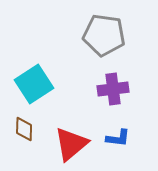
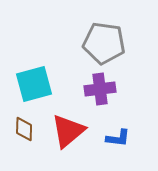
gray pentagon: moved 8 px down
cyan square: rotated 18 degrees clockwise
purple cross: moved 13 px left
red triangle: moved 3 px left, 13 px up
